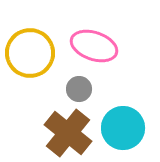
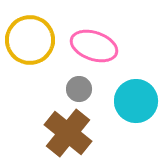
yellow circle: moved 13 px up
cyan circle: moved 13 px right, 27 px up
